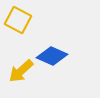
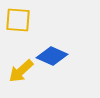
yellow square: rotated 24 degrees counterclockwise
